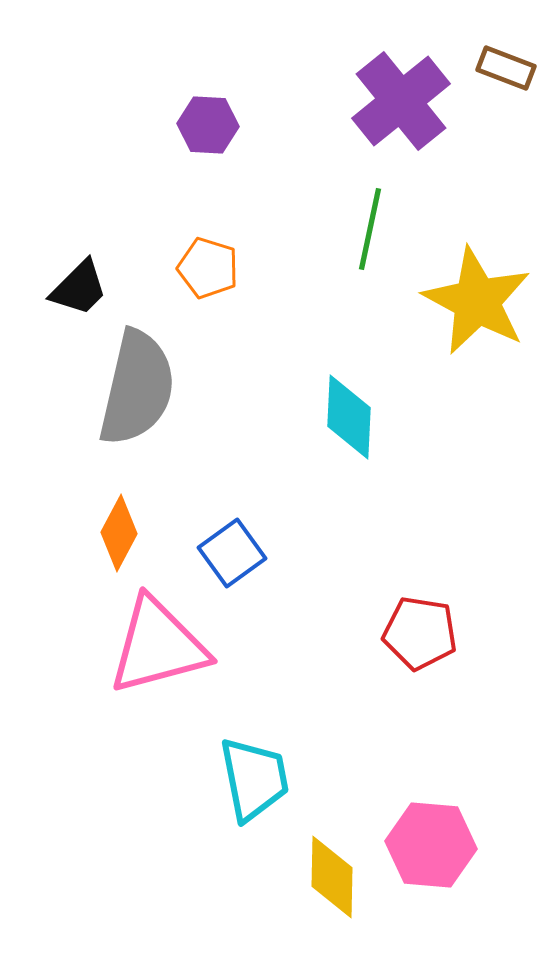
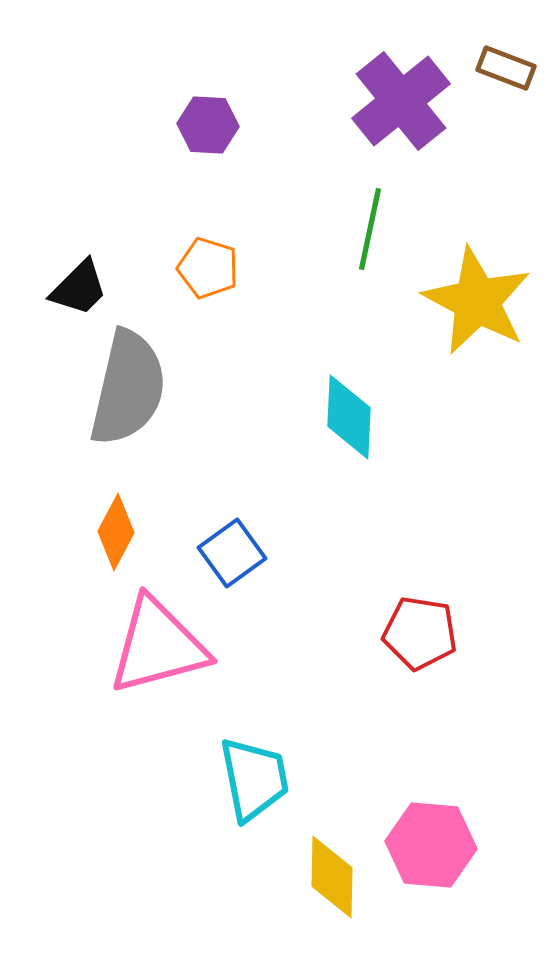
gray semicircle: moved 9 px left
orange diamond: moved 3 px left, 1 px up
